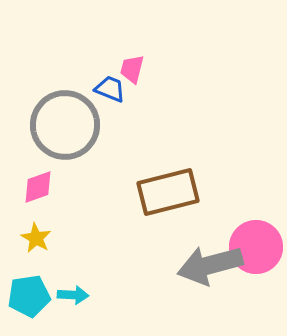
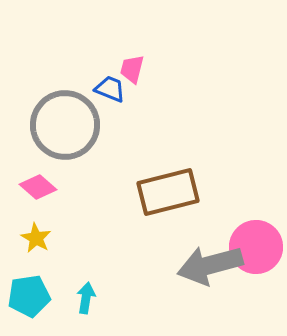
pink diamond: rotated 60 degrees clockwise
cyan arrow: moved 13 px right, 3 px down; rotated 84 degrees counterclockwise
